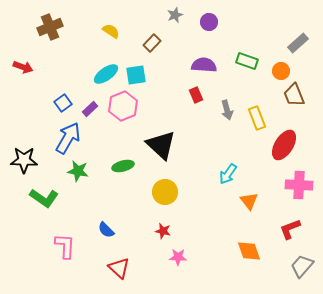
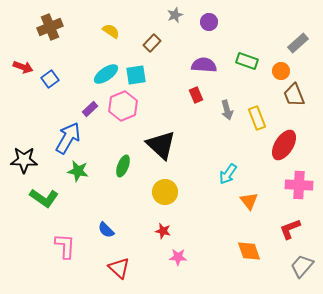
blue square: moved 13 px left, 24 px up
green ellipse: rotated 55 degrees counterclockwise
